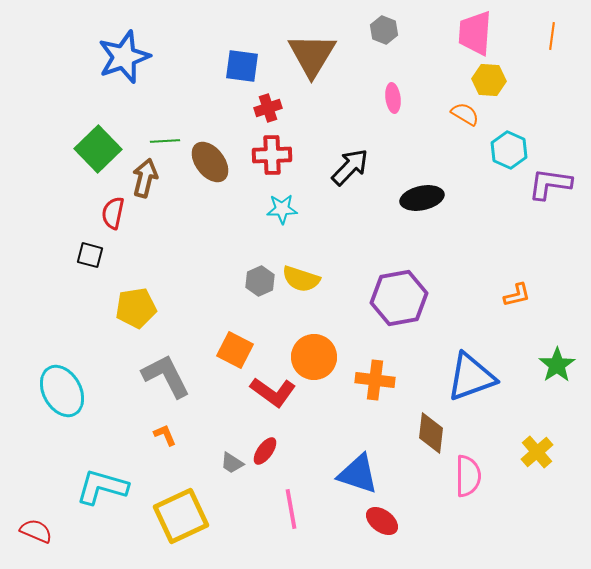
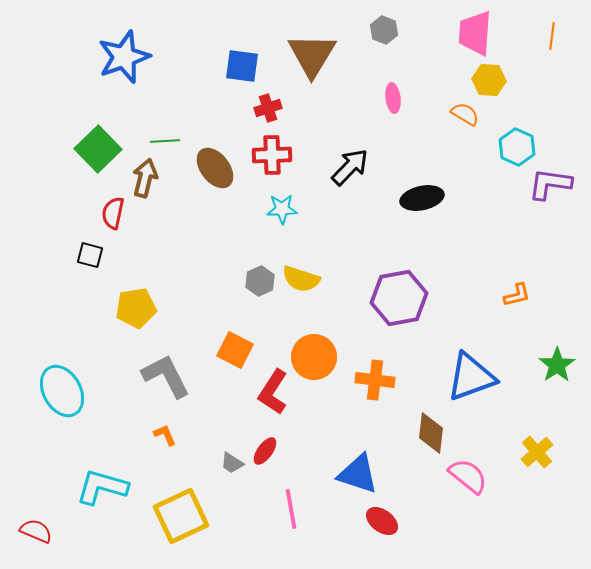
cyan hexagon at (509, 150): moved 8 px right, 3 px up
brown ellipse at (210, 162): moved 5 px right, 6 px down
red L-shape at (273, 392): rotated 87 degrees clockwise
pink semicircle at (468, 476): rotated 51 degrees counterclockwise
